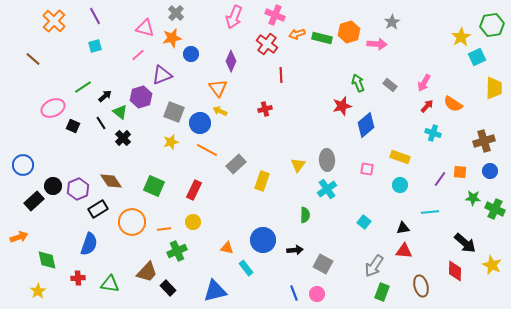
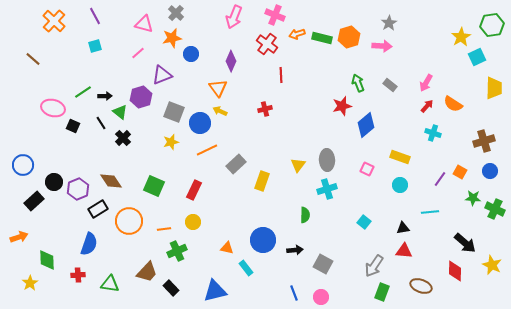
gray star at (392, 22): moved 3 px left, 1 px down
pink triangle at (145, 28): moved 1 px left, 4 px up
orange hexagon at (349, 32): moved 5 px down
pink arrow at (377, 44): moved 5 px right, 2 px down
pink line at (138, 55): moved 2 px up
pink arrow at (424, 83): moved 2 px right
green line at (83, 87): moved 5 px down
black arrow at (105, 96): rotated 40 degrees clockwise
pink ellipse at (53, 108): rotated 40 degrees clockwise
orange line at (207, 150): rotated 55 degrees counterclockwise
pink square at (367, 169): rotated 16 degrees clockwise
orange square at (460, 172): rotated 24 degrees clockwise
black circle at (53, 186): moved 1 px right, 4 px up
cyan cross at (327, 189): rotated 18 degrees clockwise
orange circle at (132, 222): moved 3 px left, 1 px up
green diamond at (47, 260): rotated 10 degrees clockwise
red cross at (78, 278): moved 3 px up
brown ellipse at (421, 286): rotated 55 degrees counterclockwise
black rectangle at (168, 288): moved 3 px right
yellow star at (38, 291): moved 8 px left, 8 px up
pink circle at (317, 294): moved 4 px right, 3 px down
